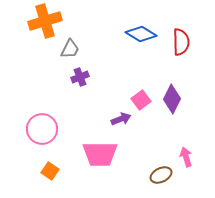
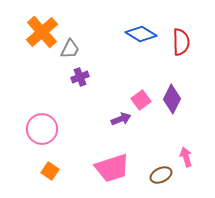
orange cross: moved 3 px left, 11 px down; rotated 24 degrees counterclockwise
pink trapezoid: moved 12 px right, 14 px down; rotated 18 degrees counterclockwise
